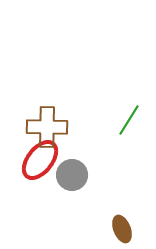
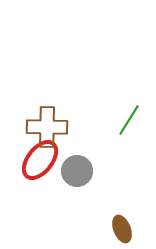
gray circle: moved 5 px right, 4 px up
